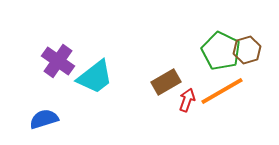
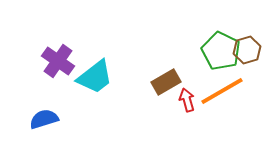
red arrow: rotated 35 degrees counterclockwise
